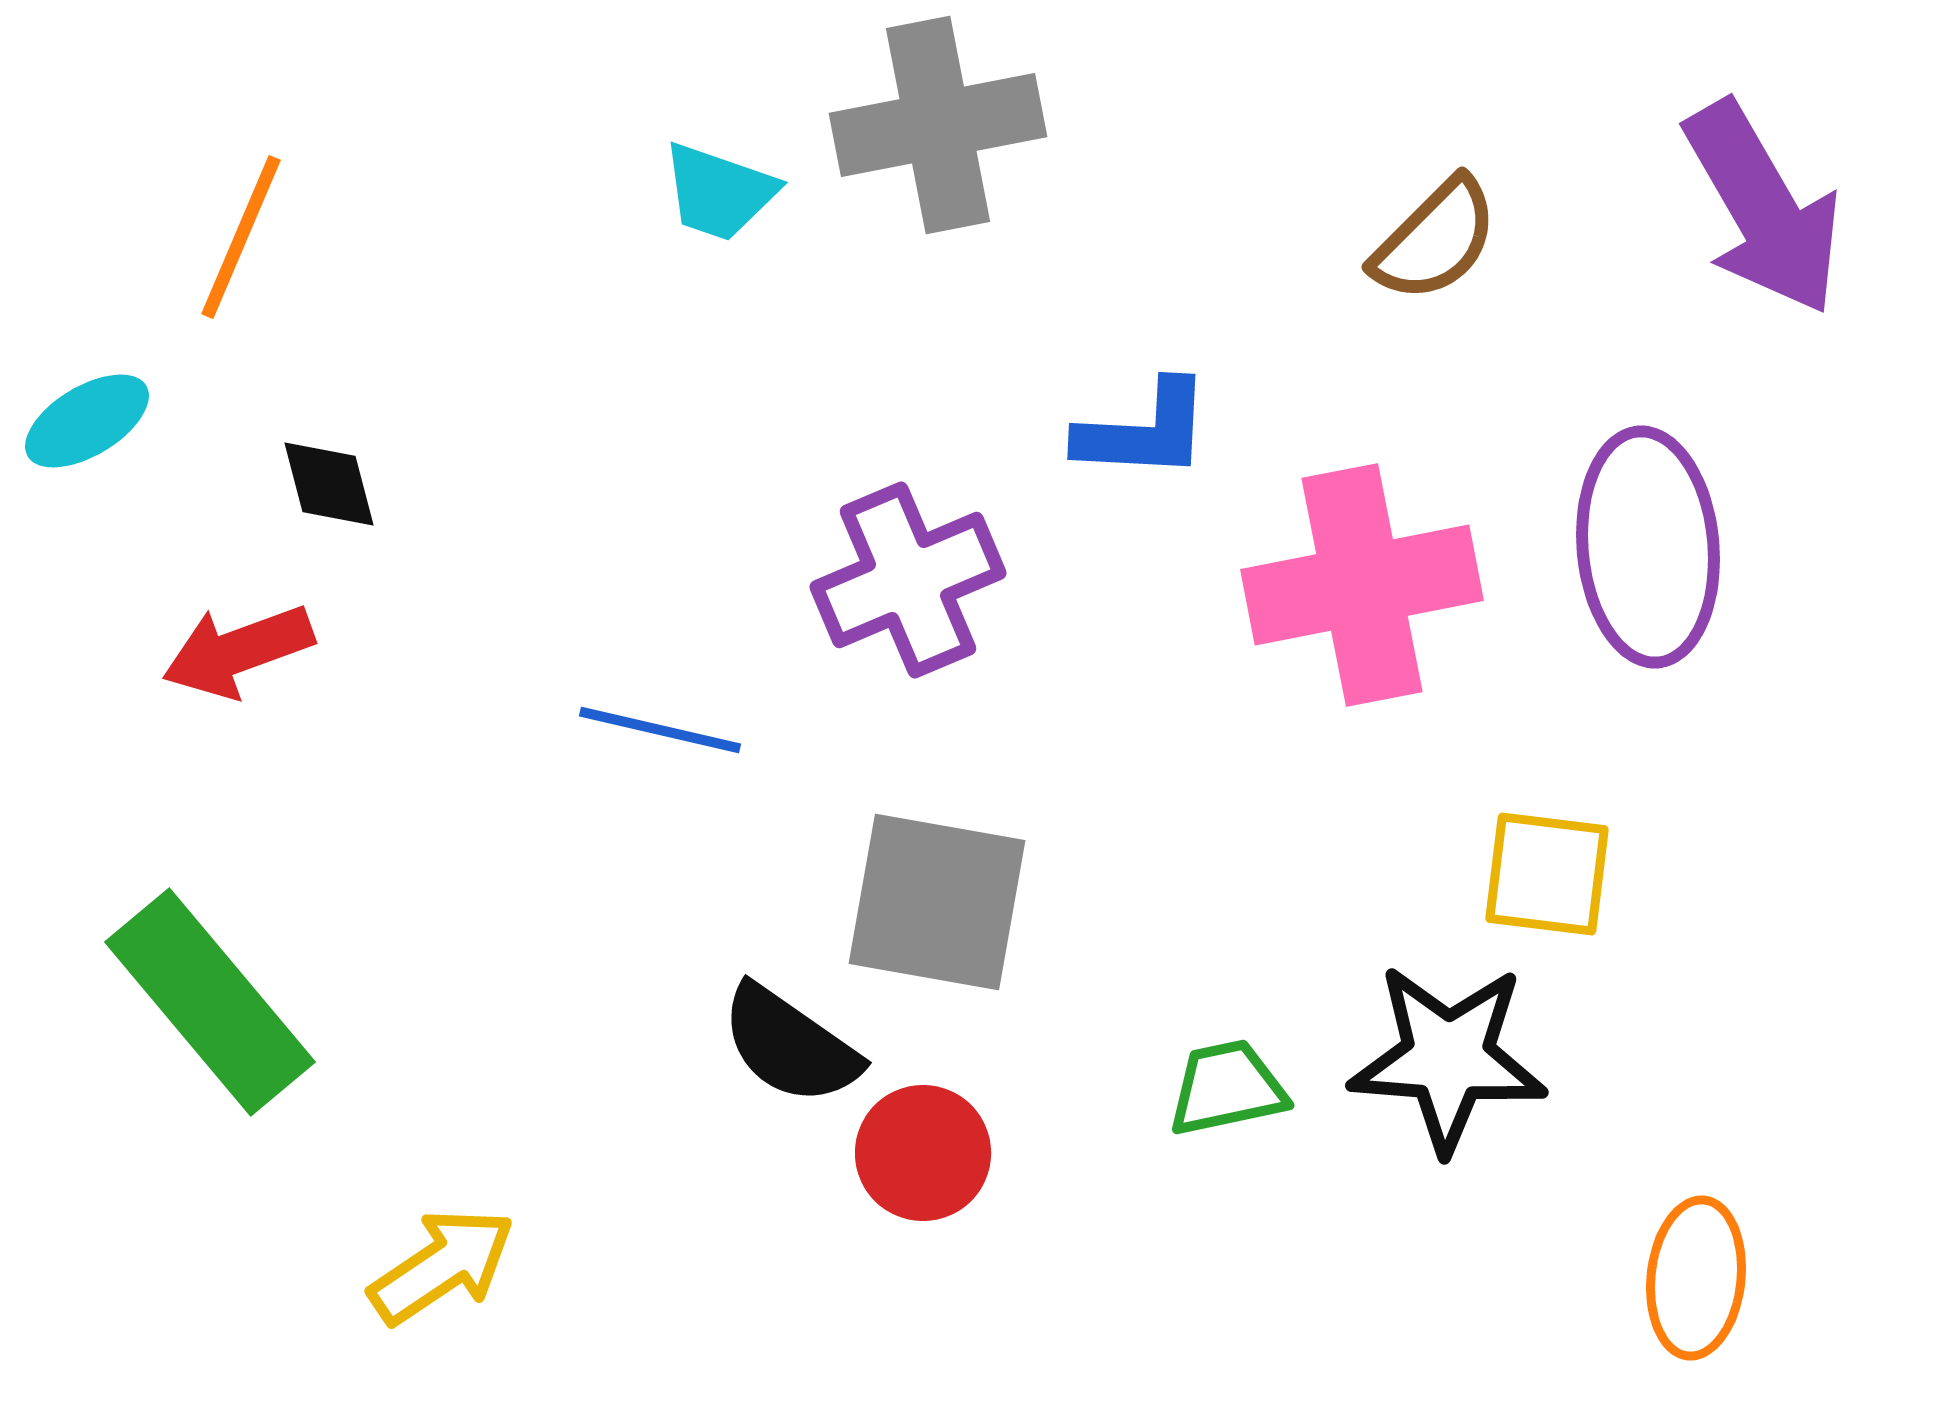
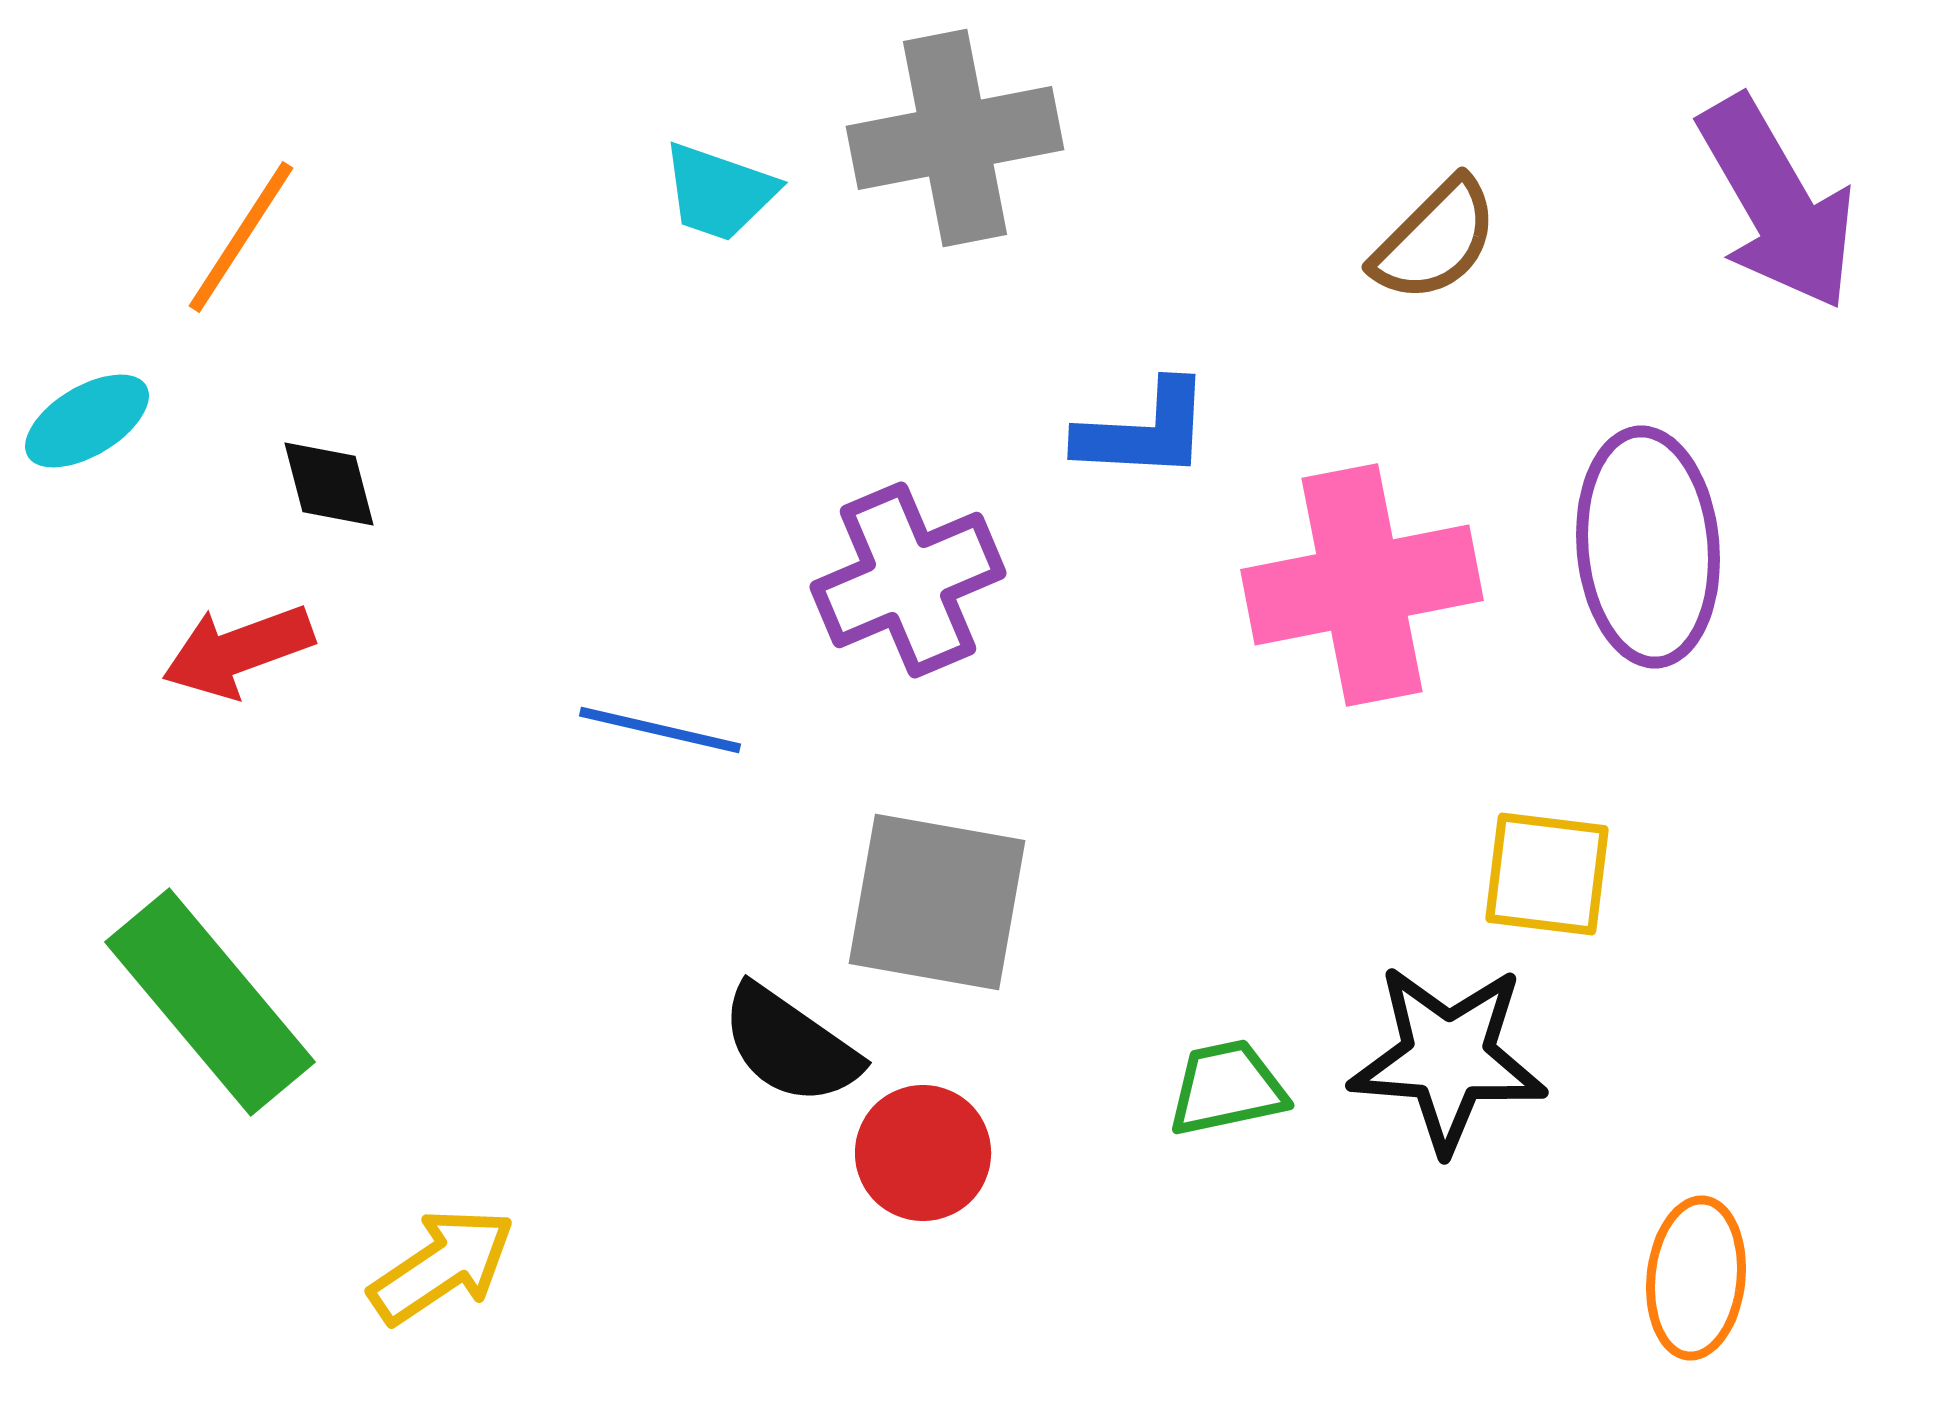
gray cross: moved 17 px right, 13 px down
purple arrow: moved 14 px right, 5 px up
orange line: rotated 10 degrees clockwise
